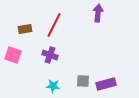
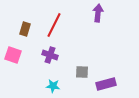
brown rectangle: rotated 64 degrees counterclockwise
gray square: moved 1 px left, 9 px up
